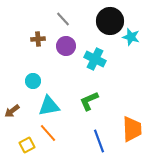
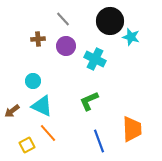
cyan triangle: moved 7 px left; rotated 35 degrees clockwise
